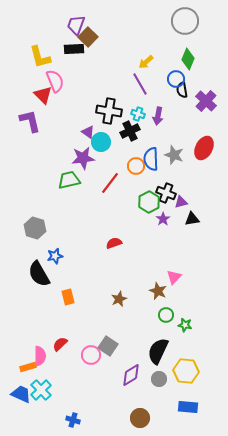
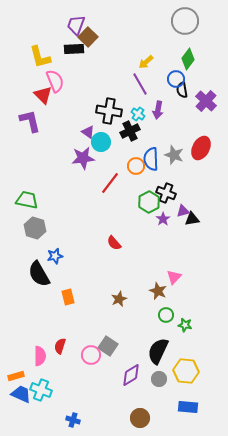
green diamond at (188, 59): rotated 15 degrees clockwise
cyan cross at (138, 114): rotated 16 degrees clockwise
purple arrow at (158, 116): moved 6 px up
red ellipse at (204, 148): moved 3 px left
green trapezoid at (69, 180): moved 42 px left, 20 px down; rotated 25 degrees clockwise
purple triangle at (181, 202): moved 2 px right, 9 px down
red semicircle at (114, 243): rotated 112 degrees counterclockwise
red semicircle at (60, 344): moved 2 px down; rotated 28 degrees counterclockwise
orange rectangle at (28, 367): moved 12 px left, 9 px down
cyan cross at (41, 390): rotated 25 degrees counterclockwise
